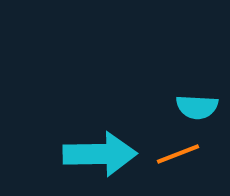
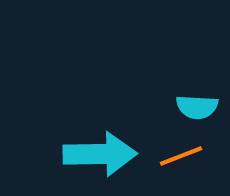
orange line: moved 3 px right, 2 px down
